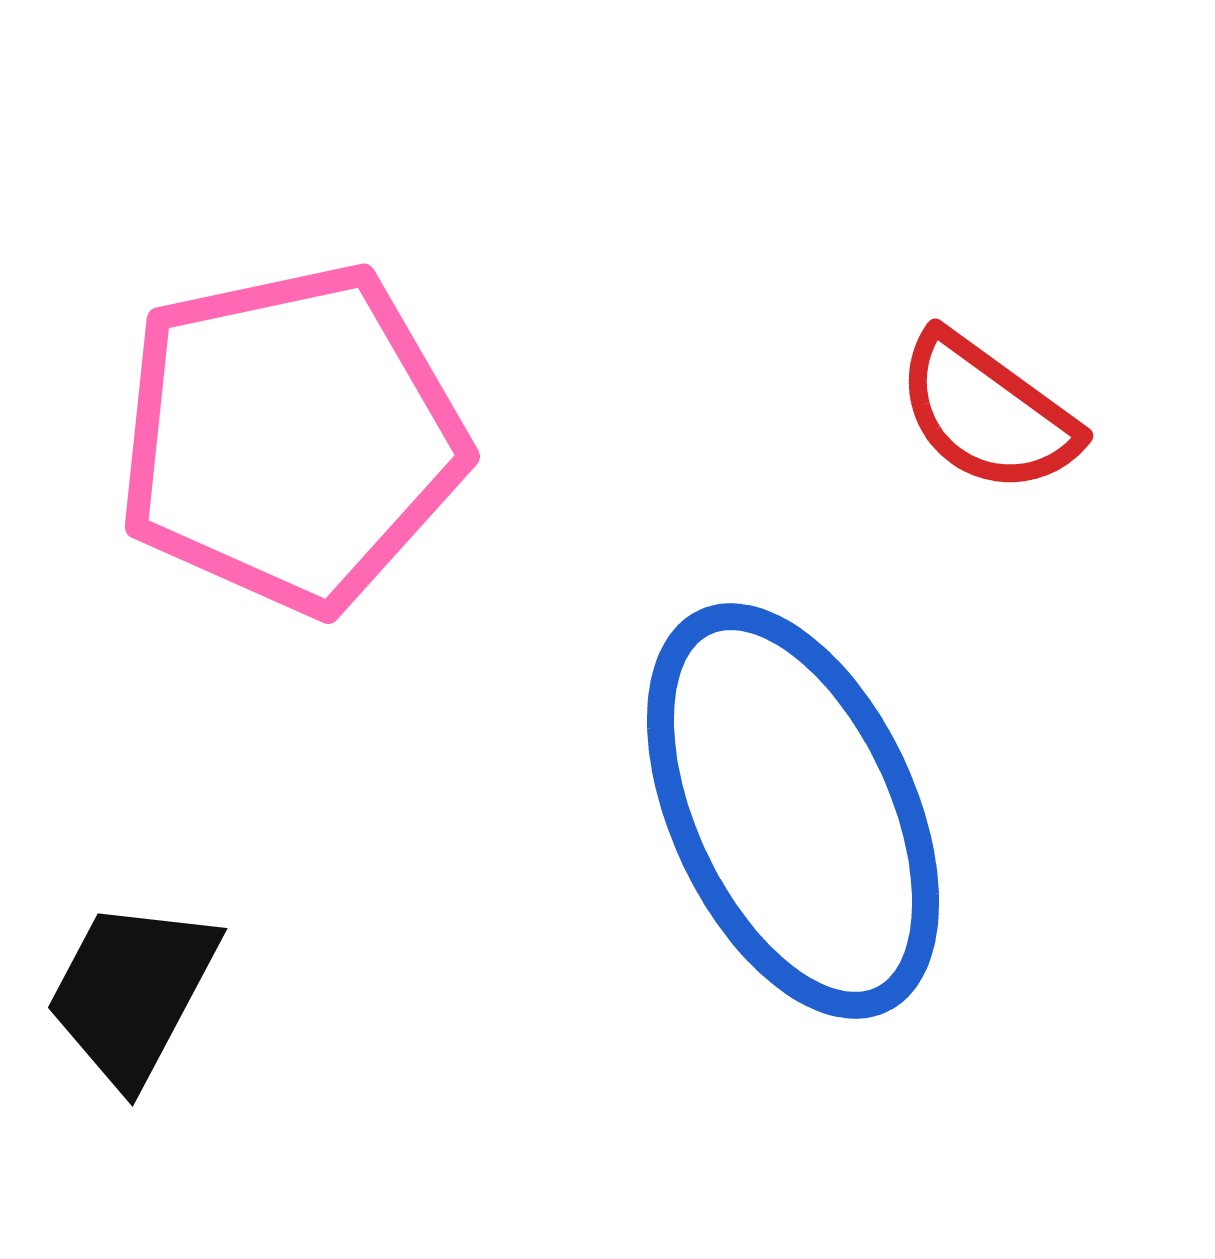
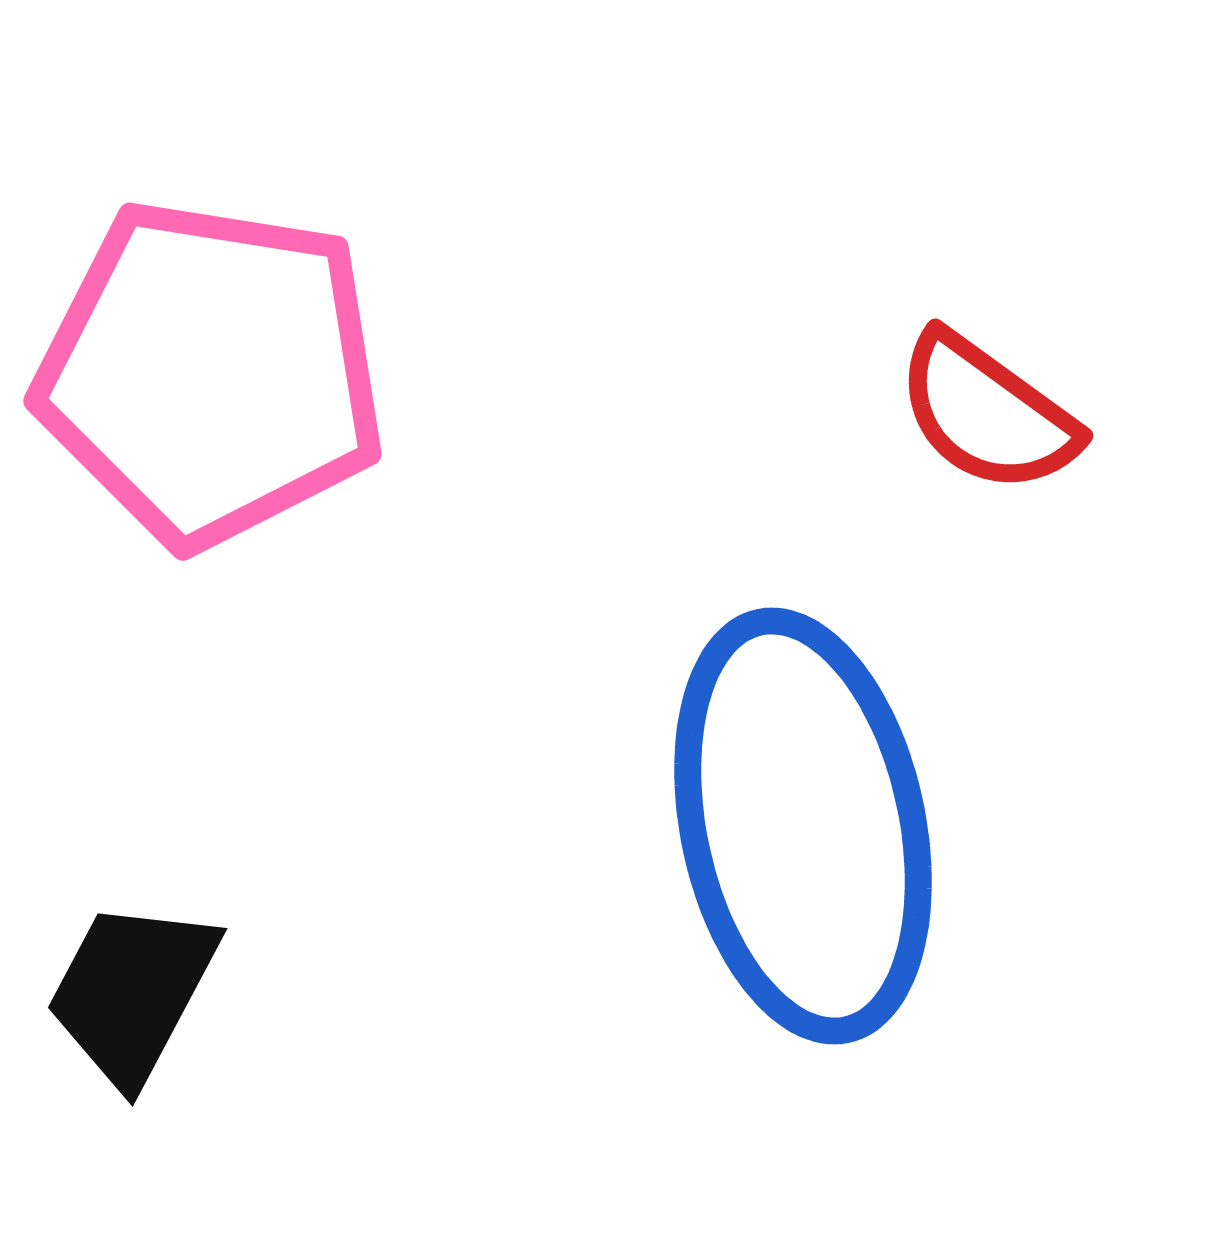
pink pentagon: moved 80 px left, 65 px up; rotated 21 degrees clockwise
blue ellipse: moved 10 px right, 15 px down; rotated 13 degrees clockwise
